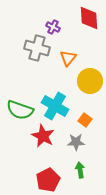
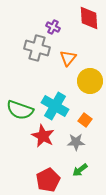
green arrow: rotated 119 degrees counterclockwise
